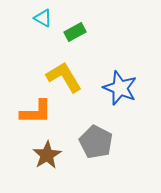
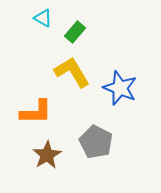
green rectangle: rotated 20 degrees counterclockwise
yellow L-shape: moved 8 px right, 5 px up
